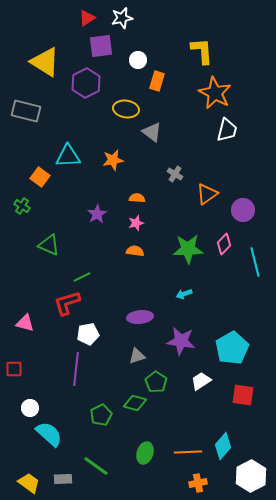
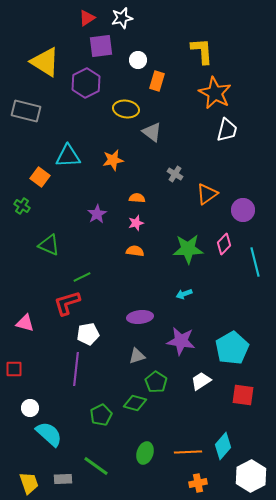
yellow trapezoid at (29, 483): rotated 35 degrees clockwise
